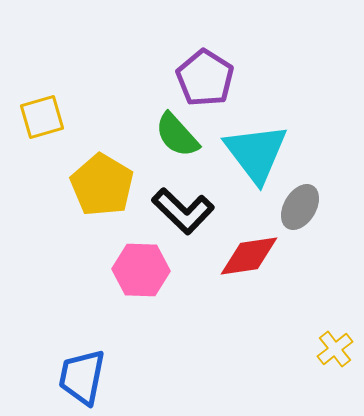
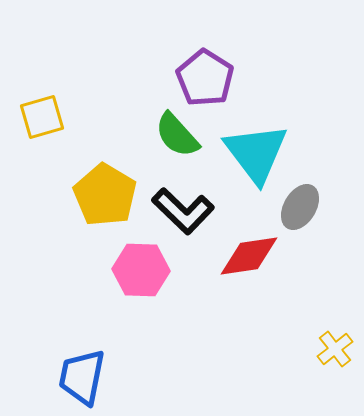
yellow pentagon: moved 3 px right, 10 px down
